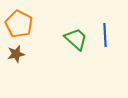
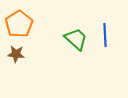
orange pentagon: rotated 12 degrees clockwise
brown star: rotated 18 degrees clockwise
